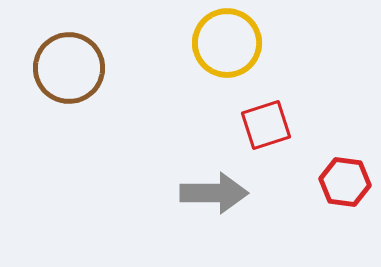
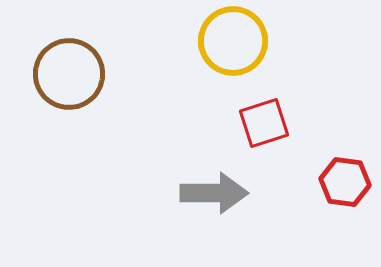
yellow circle: moved 6 px right, 2 px up
brown circle: moved 6 px down
red square: moved 2 px left, 2 px up
